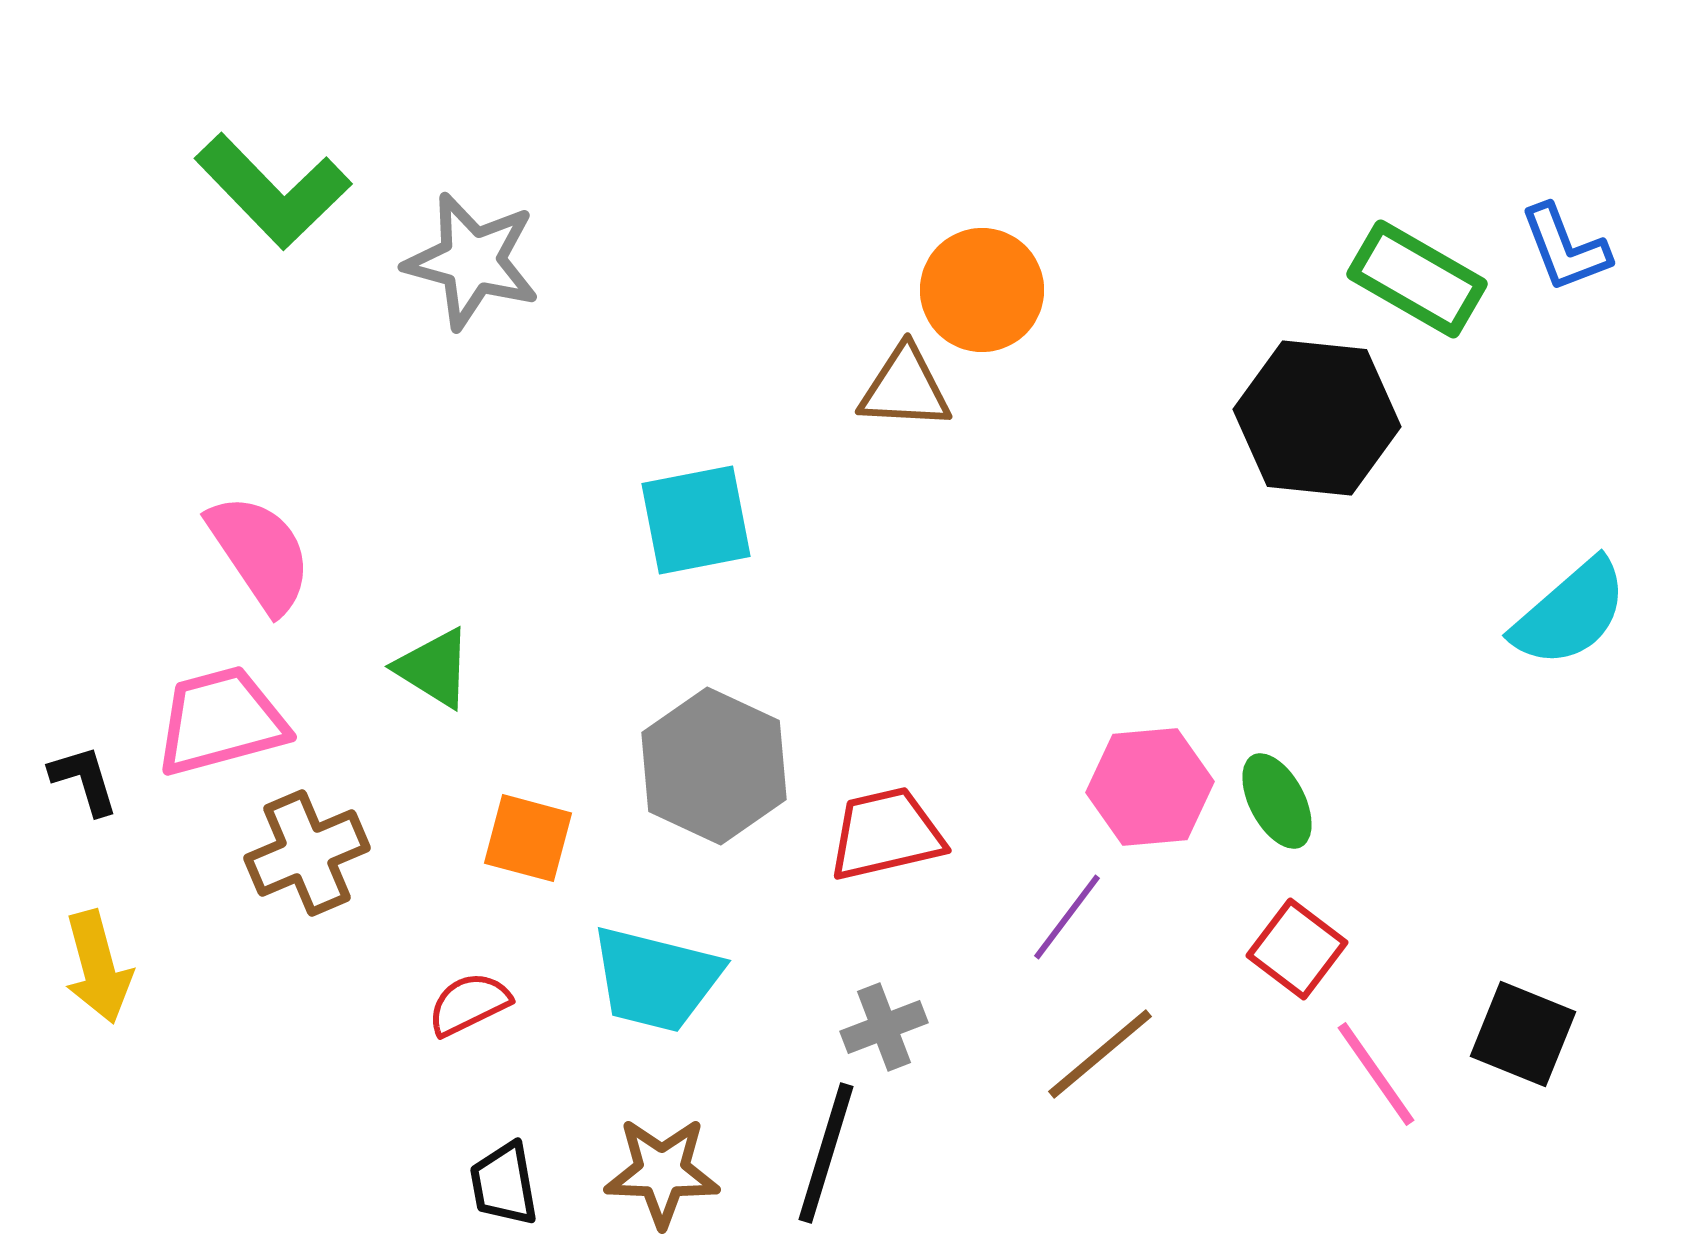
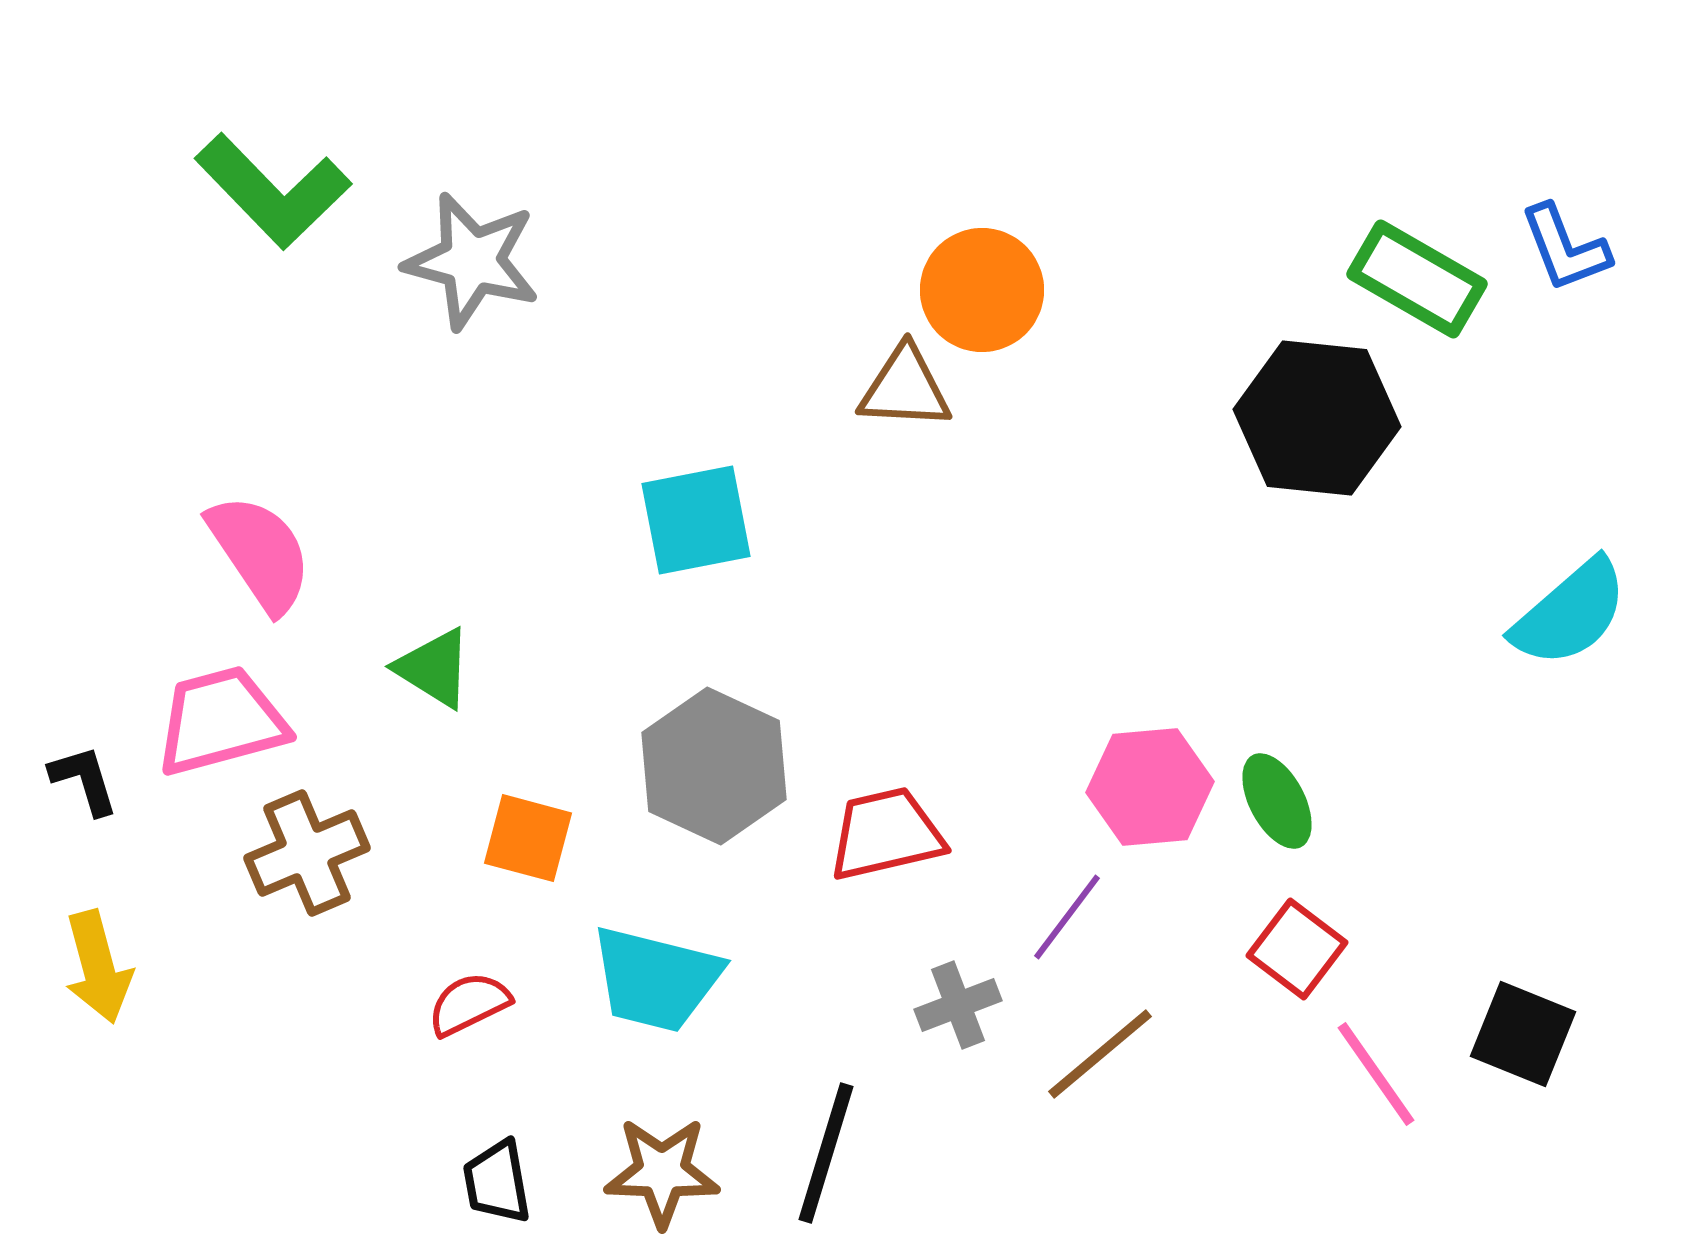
gray cross: moved 74 px right, 22 px up
black trapezoid: moved 7 px left, 2 px up
